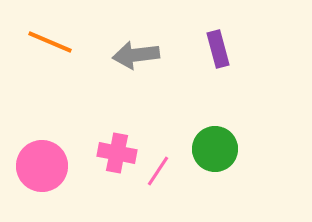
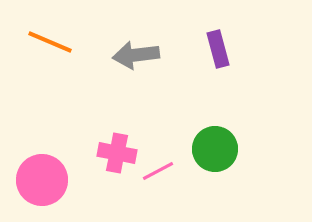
pink circle: moved 14 px down
pink line: rotated 28 degrees clockwise
